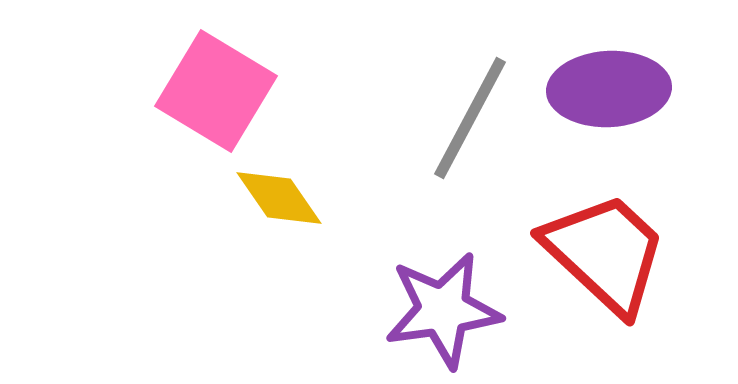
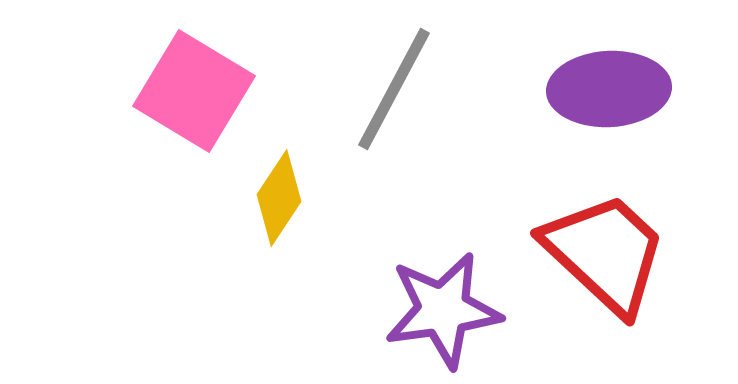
pink square: moved 22 px left
gray line: moved 76 px left, 29 px up
yellow diamond: rotated 68 degrees clockwise
